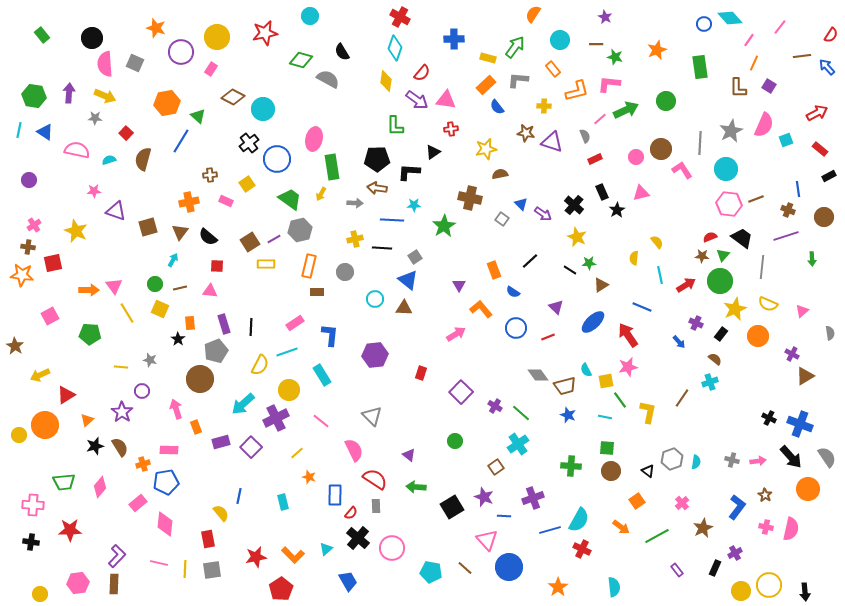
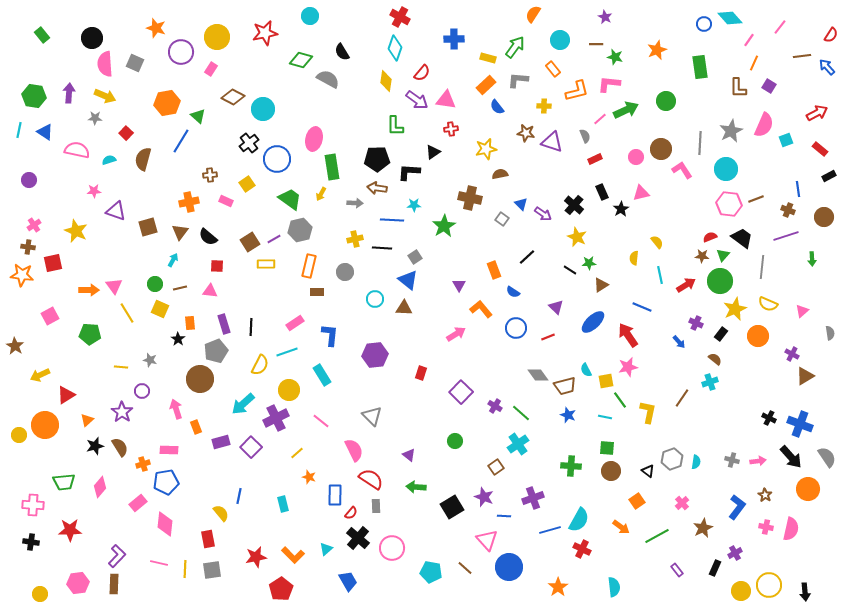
black star at (617, 210): moved 4 px right, 1 px up
black line at (530, 261): moved 3 px left, 4 px up
red semicircle at (375, 479): moved 4 px left
cyan rectangle at (283, 502): moved 2 px down
